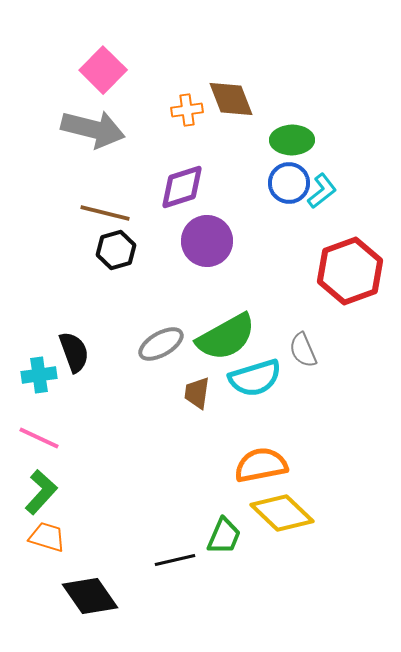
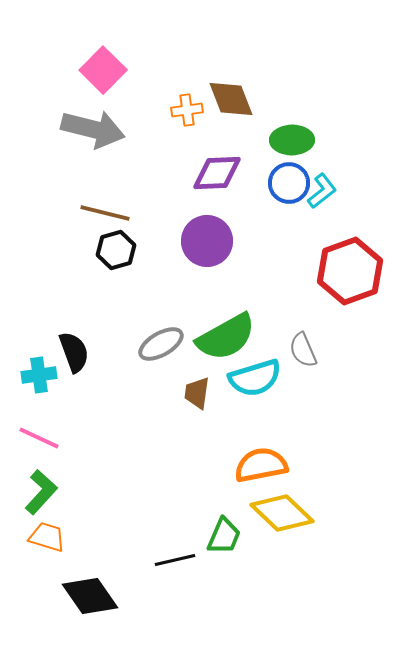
purple diamond: moved 35 px right, 14 px up; rotated 15 degrees clockwise
